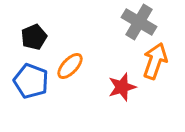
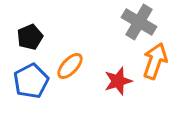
black pentagon: moved 4 px left
blue pentagon: rotated 24 degrees clockwise
red star: moved 4 px left, 6 px up
